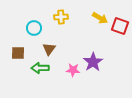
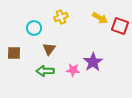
yellow cross: rotated 16 degrees counterclockwise
brown square: moved 4 px left
green arrow: moved 5 px right, 3 px down
